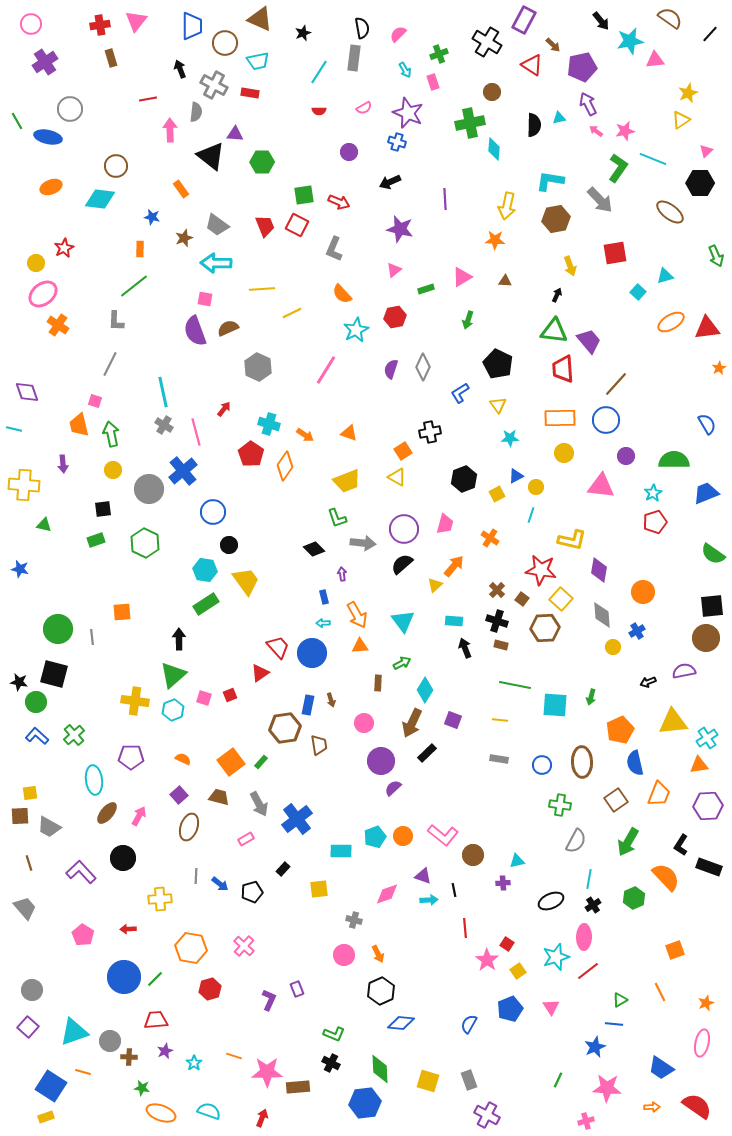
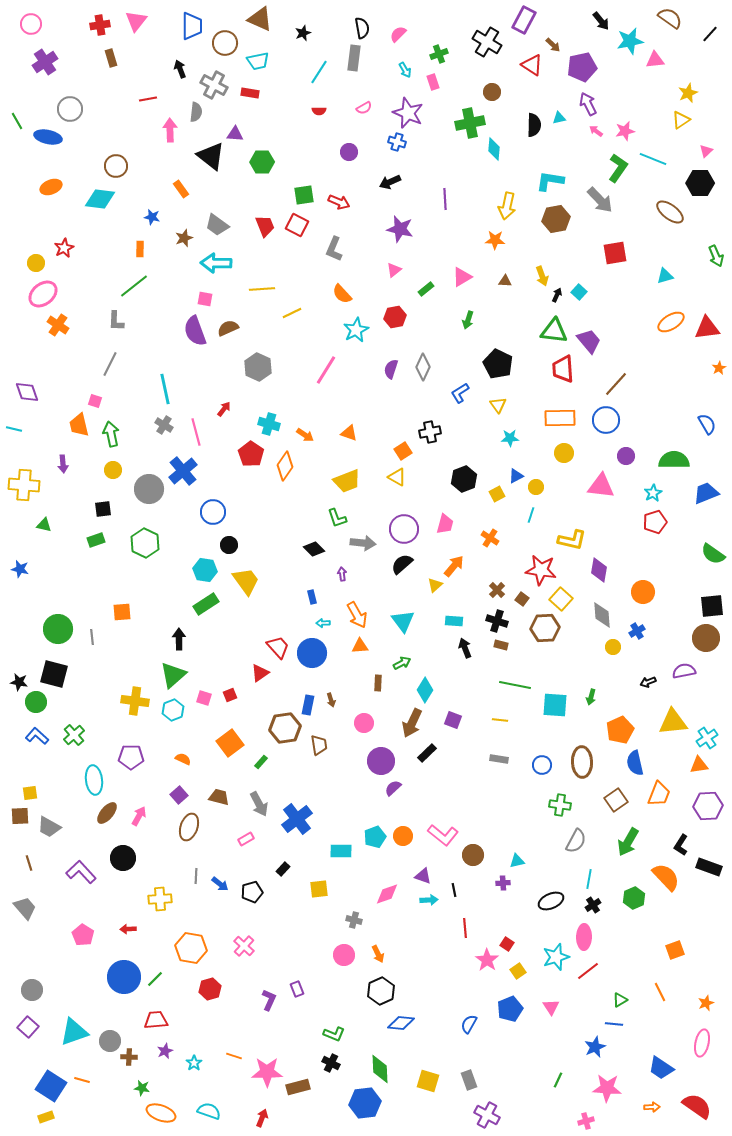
yellow arrow at (570, 266): moved 28 px left, 10 px down
green rectangle at (426, 289): rotated 21 degrees counterclockwise
cyan square at (638, 292): moved 59 px left
cyan line at (163, 392): moved 2 px right, 3 px up
blue rectangle at (324, 597): moved 12 px left
orange square at (231, 762): moved 1 px left, 19 px up
orange line at (83, 1072): moved 1 px left, 8 px down
brown rectangle at (298, 1087): rotated 10 degrees counterclockwise
